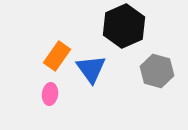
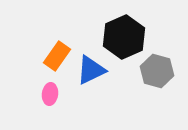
black hexagon: moved 11 px down
blue triangle: moved 1 px down; rotated 40 degrees clockwise
